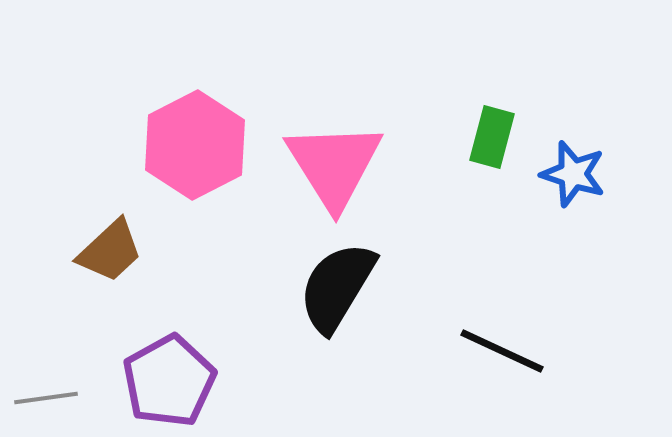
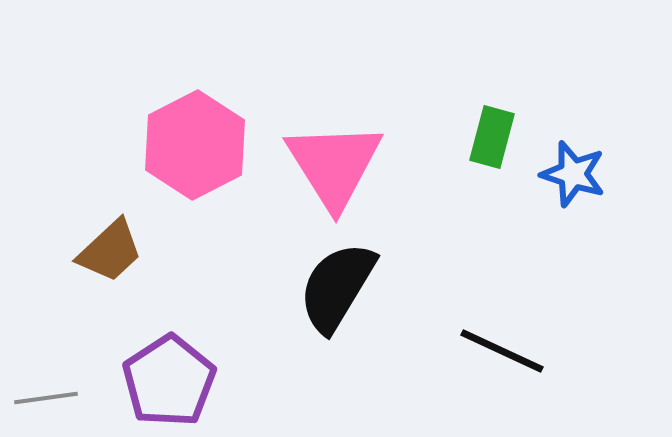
purple pentagon: rotated 4 degrees counterclockwise
